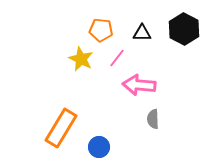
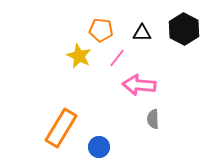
yellow star: moved 2 px left, 3 px up
